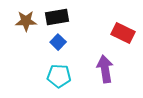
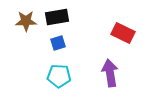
blue square: moved 1 px down; rotated 28 degrees clockwise
purple arrow: moved 5 px right, 4 px down
